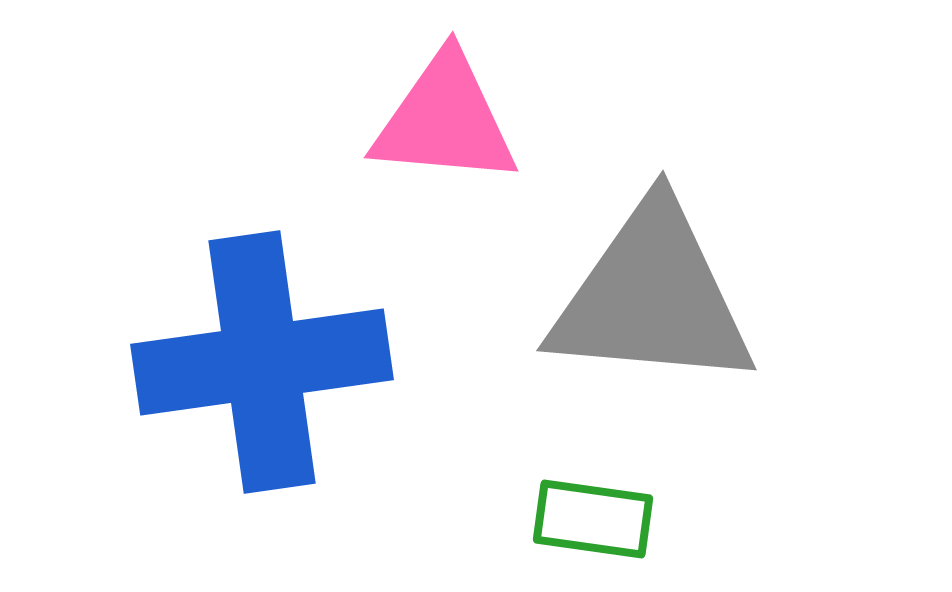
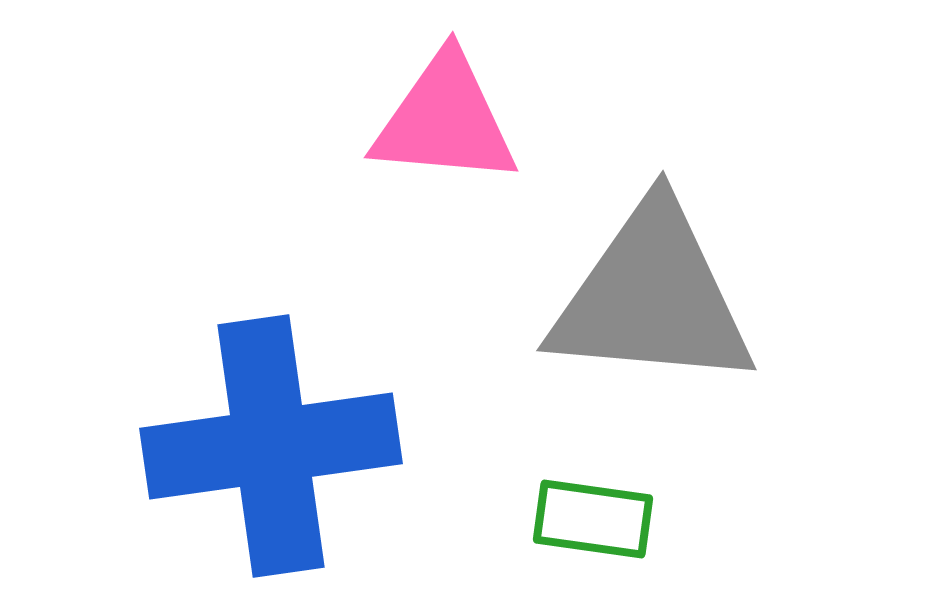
blue cross: moved 9 px right, 84 px down
